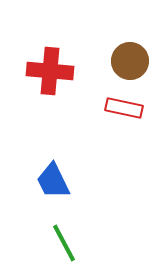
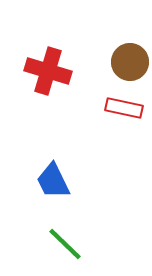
brown circle: moved 1 px down
red cross: moved 2 px left; rotated 12 degrees clockwise
green line: moved 1 px right, 1 px down; rotated 18 degrees counterclockwise
